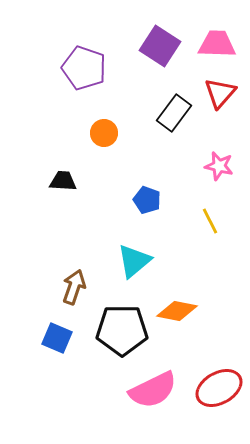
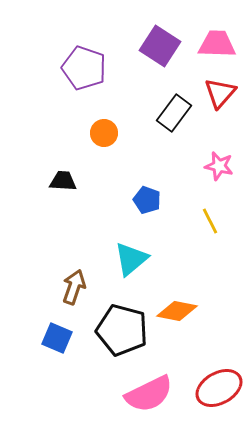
cyan triangle: moved 3 px left, 2 px up
black pentagon: rotated 15 degrees clockwise
pink semicircle: moved 4 px left, 4 px down
